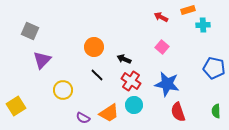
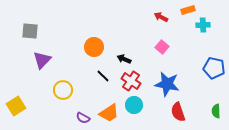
gray square: rotated 18 degrees counterclockwise
black line: moved 6 px right, 1 px down
